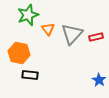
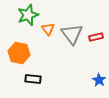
gray triangle: rotated 20 degrees counterclockwise
black rectangle: moved 3 px right, 4 px down
